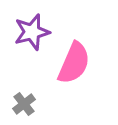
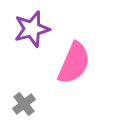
purple star: moved 3 px up
